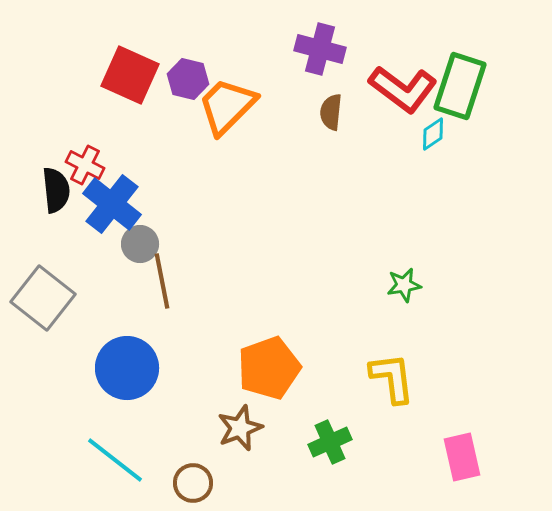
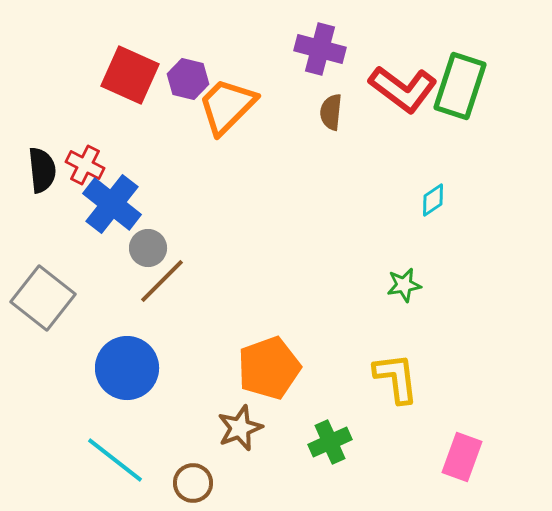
cyan diamond: moved 66 px down
black semicircle: moved 14 px left, 20 px up
gray circle: moved 8 px right, 4 px down
brown line: rotated 56 degrees clockwise
yellow L-shape: moved 4 px right
pink rectangle: rotated 33 degrees clockwise
